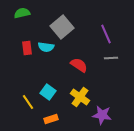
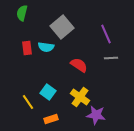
green semicircle: rotated 63 degrees counterclockwise
purple star: moved 6 px left
